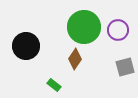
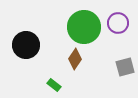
purple circle: moved 7 px up
black circle: moved 1 px up
